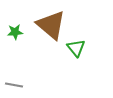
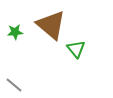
green triangle: moved 1 px down
gray line: rotated 30 degrees clockwise
